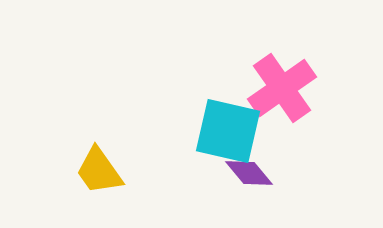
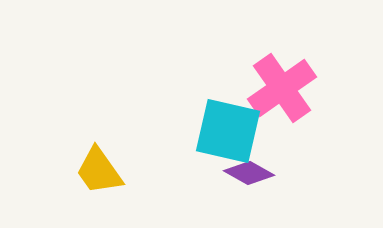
purple diamond: rotated 21 degrees counterclockwise
